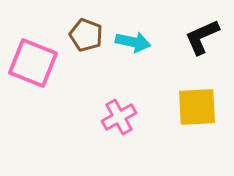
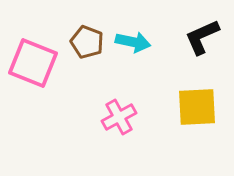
brown pentagon: moved 1 px right, 7 px down
